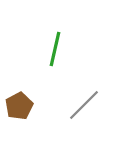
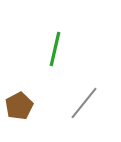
gray line: moved 2 px up; rotated 6 degrees counterclockwise
